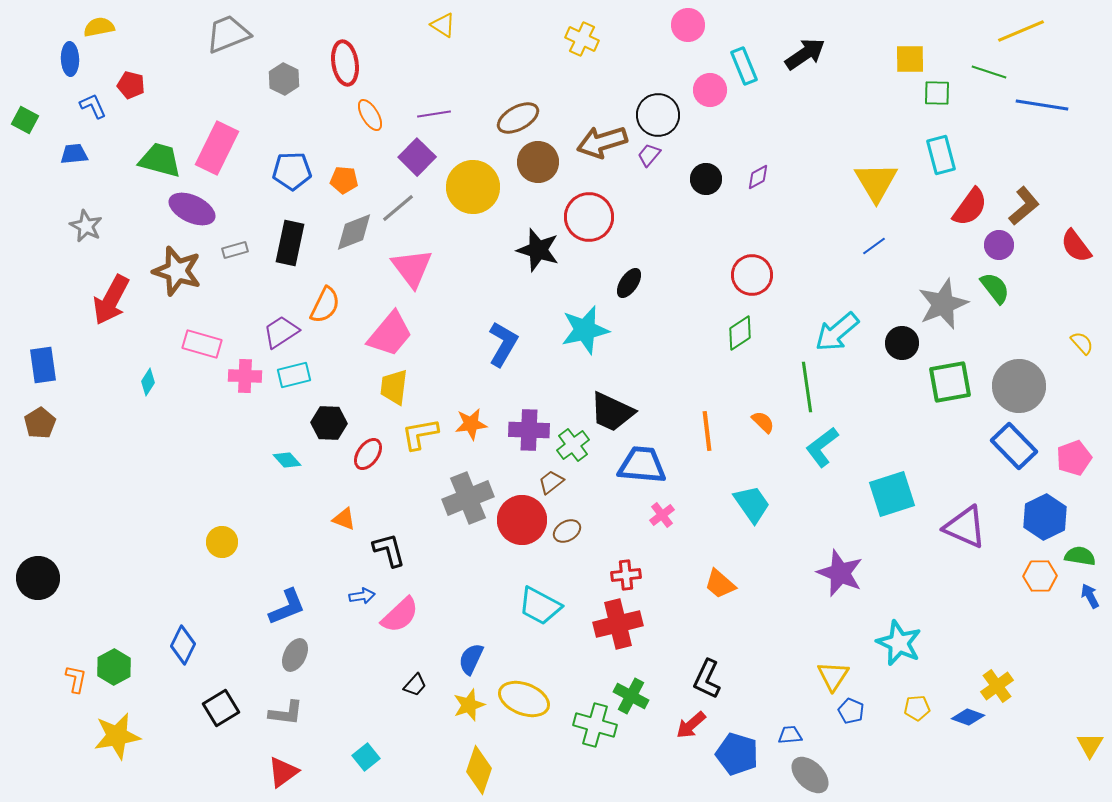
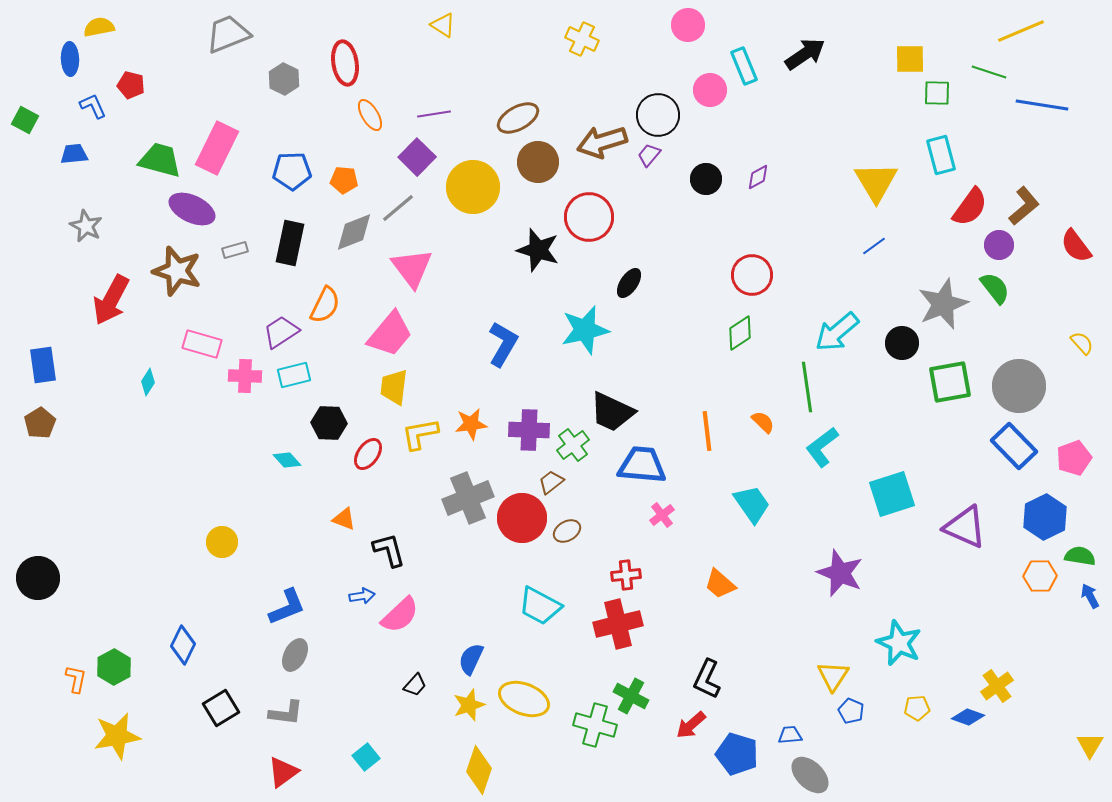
red circle at (522, 520): moved 2 px up
